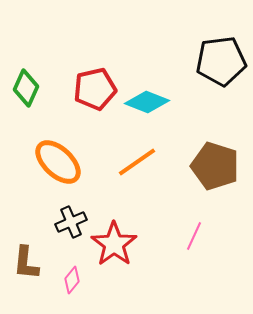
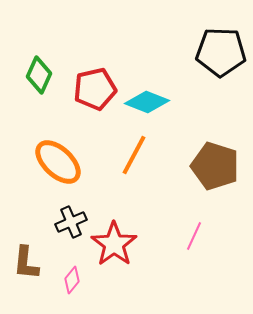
black pentagon: moved 9 px up; rotated 9 degrees clockwise
green diamond: moved 13 px right, 13 px up
orange line: moved 3 px left, 7 px up; rotated 27 degrees counterclockwise
